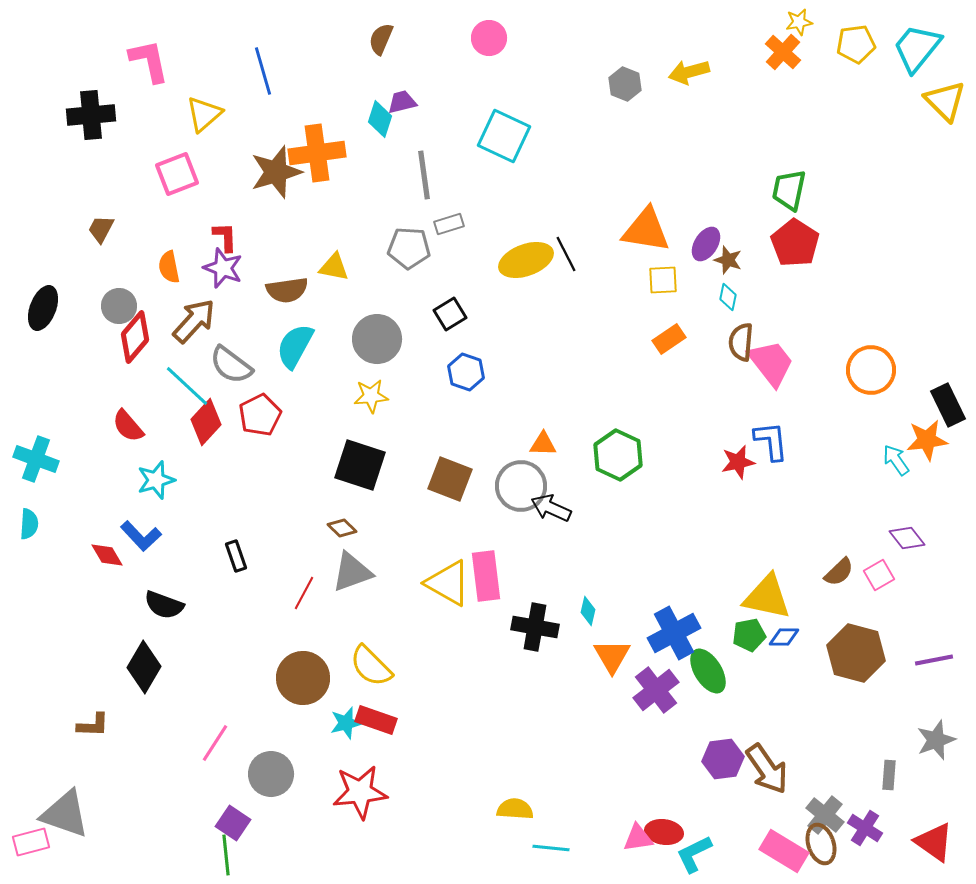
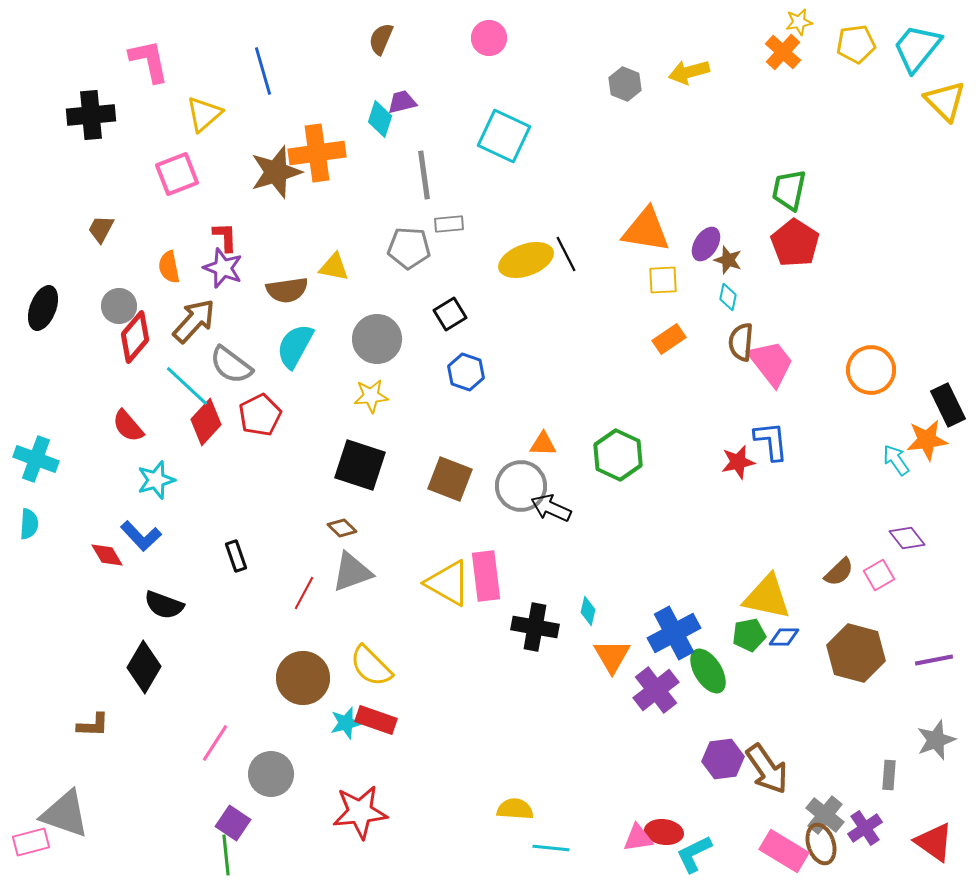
gray rectangle at (449, 224): rotated 12 degrees clockwise
red star at (360, 792): moved 20 px down
purple cross at (865, 828): rotated 24 degrees clockwise
